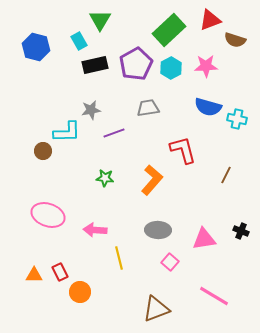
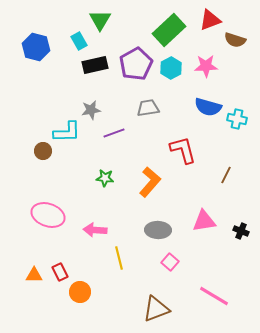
orange L-shape: moved 2 px left, 2 px down
pink triangle: moved 18 px up
